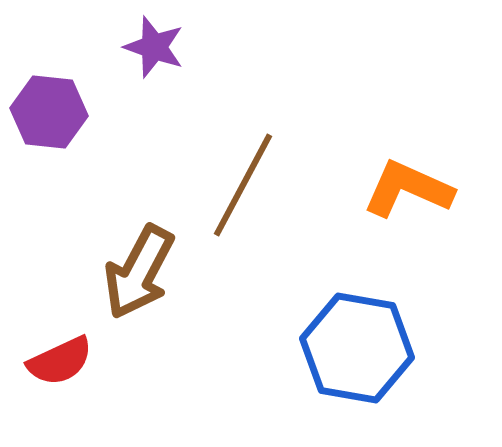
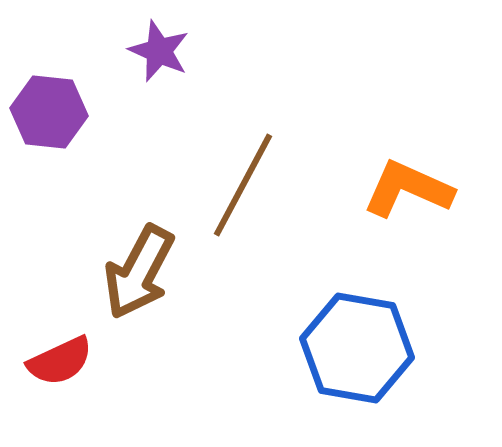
purple star: moved 5 px right, 4 px down; rotated 4 degrees clockwise
